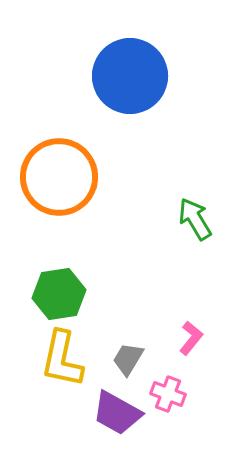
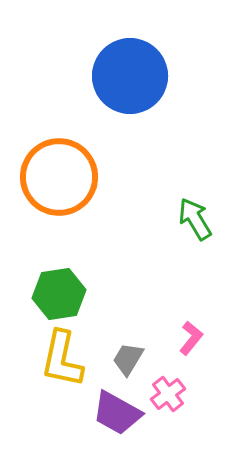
pink cross: rotated 32 degrees clockwise
